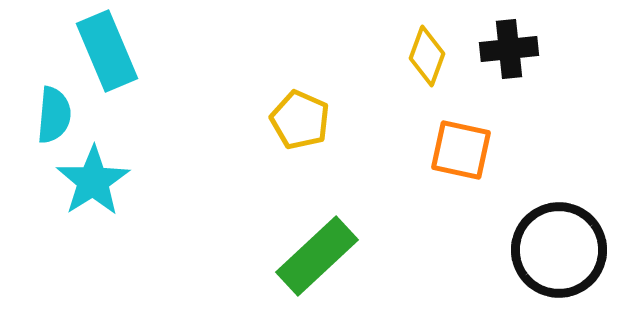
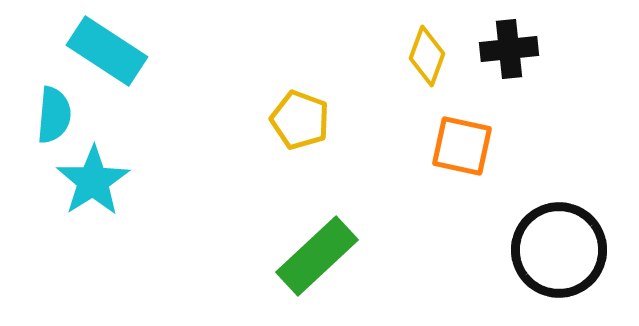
cyan rectangle: rotated 34 degrees counterclockwise
yellow pentagon: rotated 4 degrees counterclockwise
orange square: moved 1 px right, 4 px up
